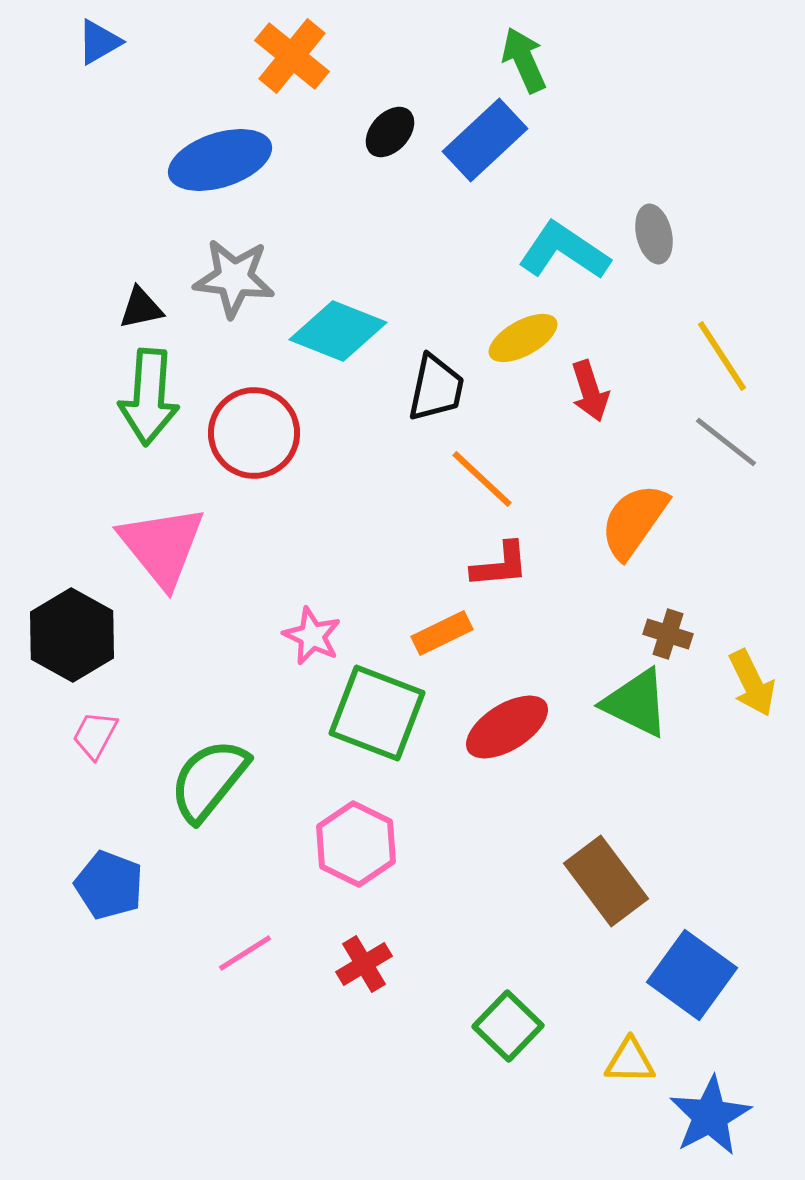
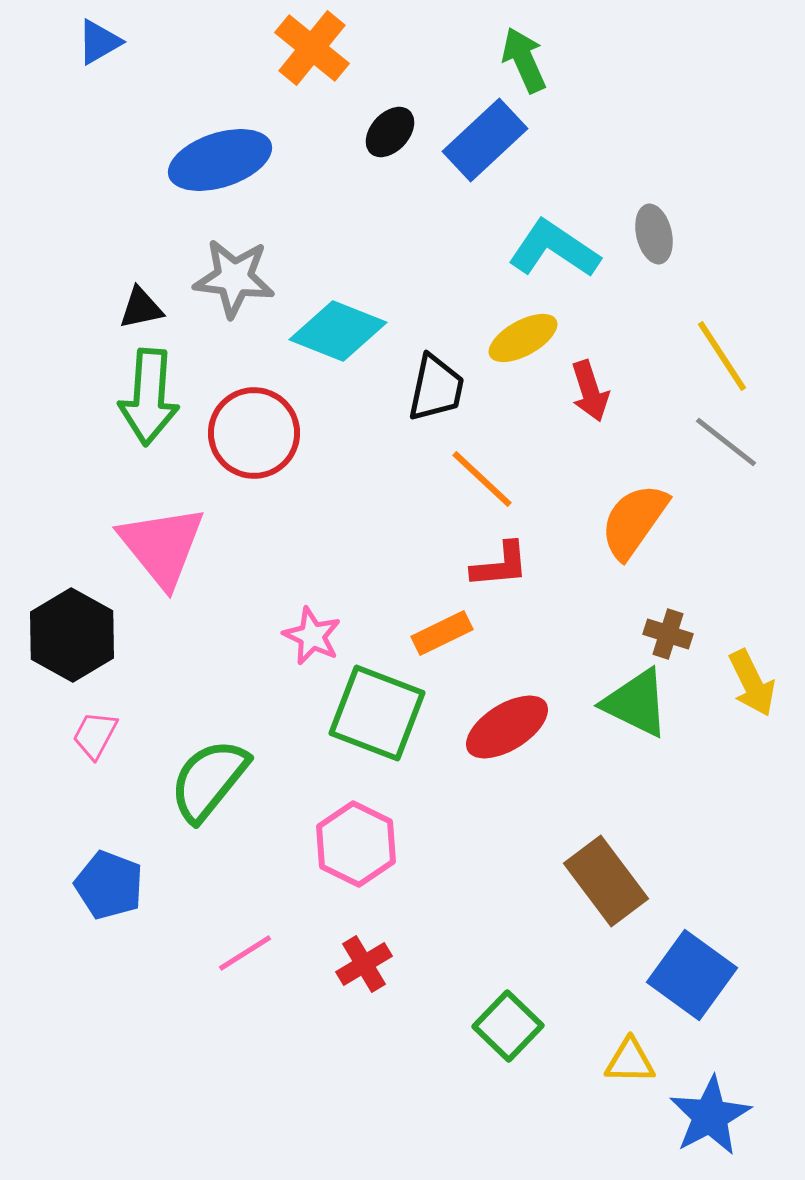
orange cross at (292, 56): moved 20 px right, 8 px up
cyan L-shape at (564, 251): moved 10 px left, 2 px up
